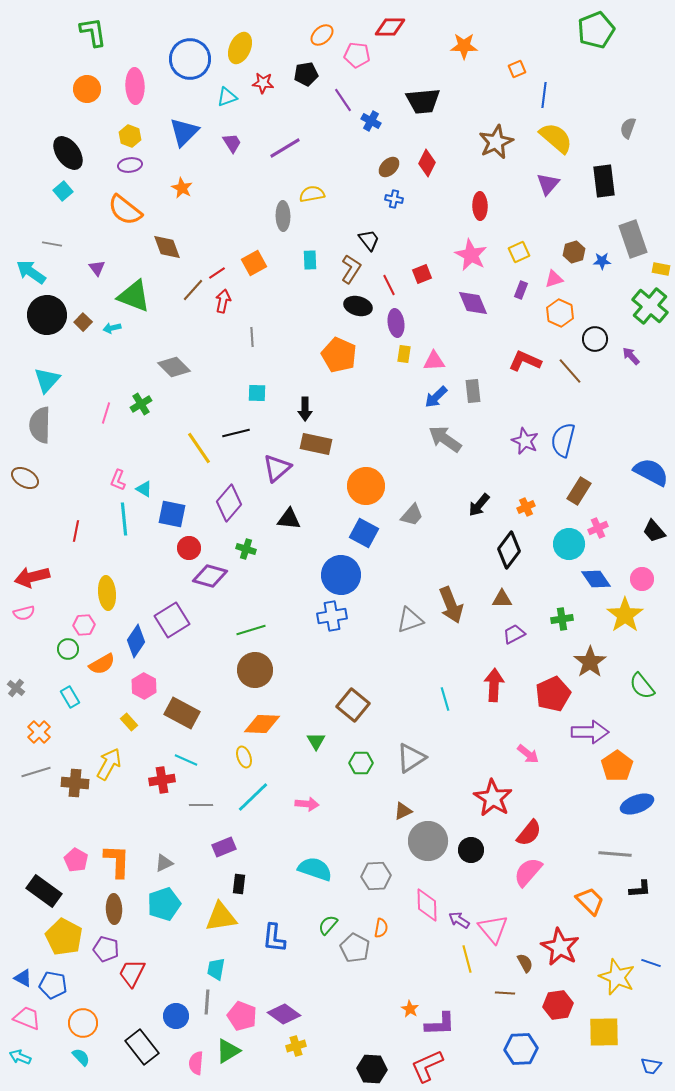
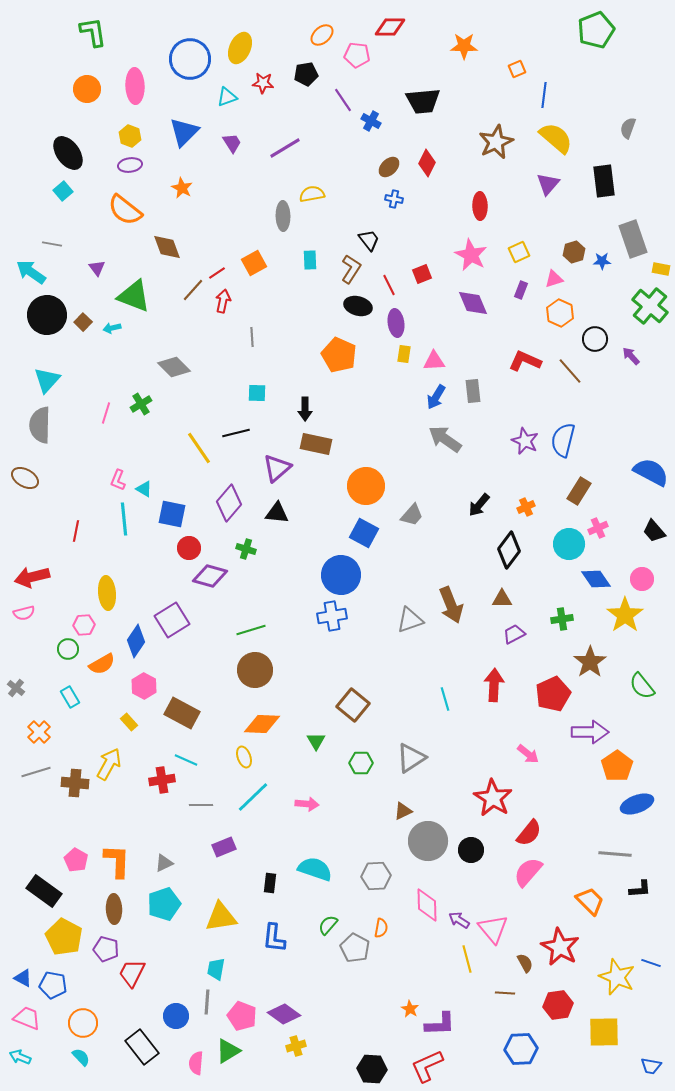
blue arrow at (436, 397): rotated 15 degrees counterclockwise
black triangle at (289, 519): moved 12 px left, 6 px up
black rectangle at (239, 884): moved 31 px right, 1 px up
